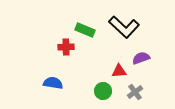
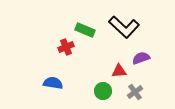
red cross: rotated 21 degrees counterclockwise
